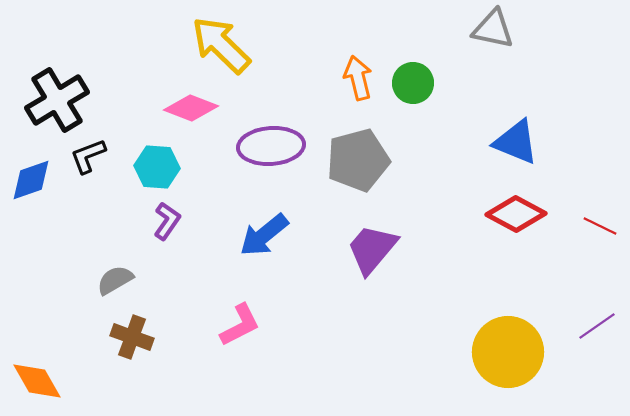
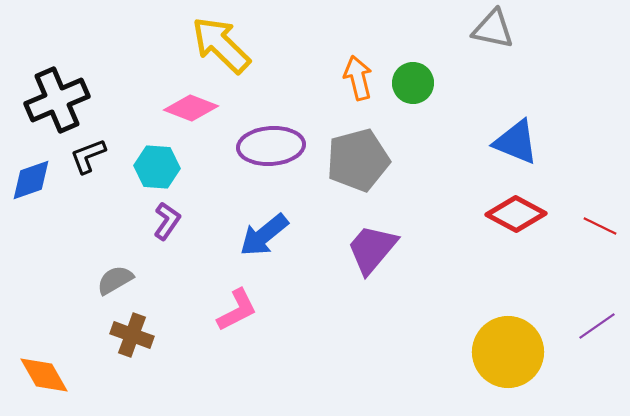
black cross: rotated 8 degrees clockwise
pink L-shape: moved 3 px left, 15 px up
brown cross: moved 2 px up
orange diamond: moved 7 px right, 6 px up
